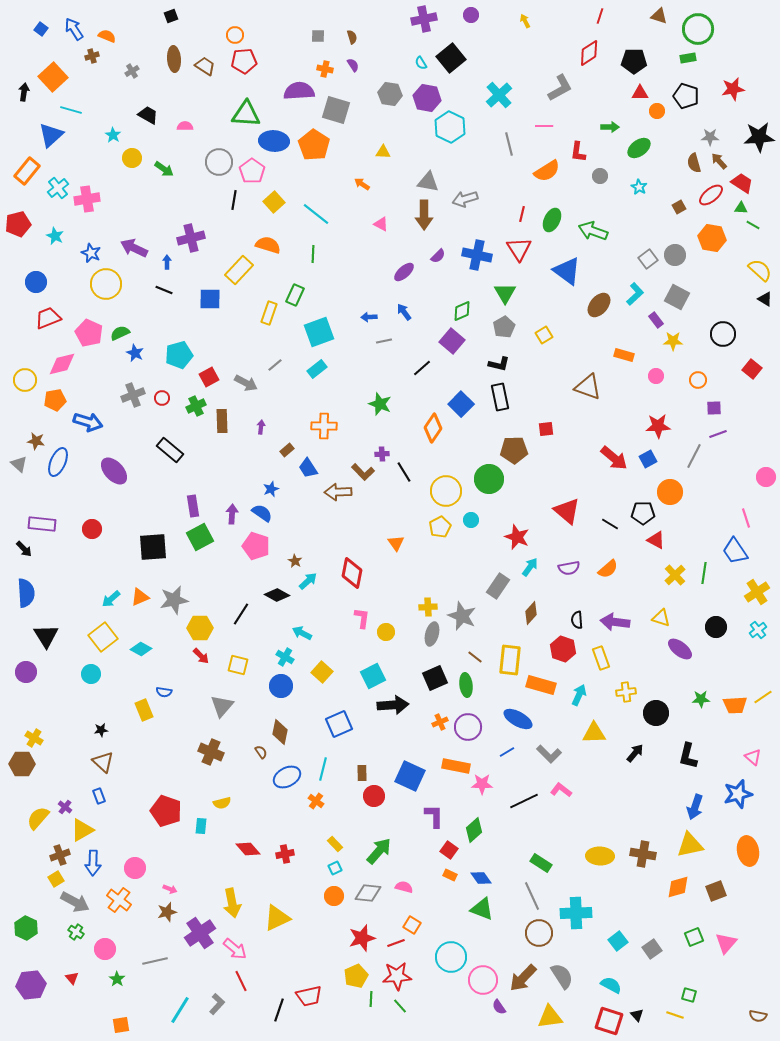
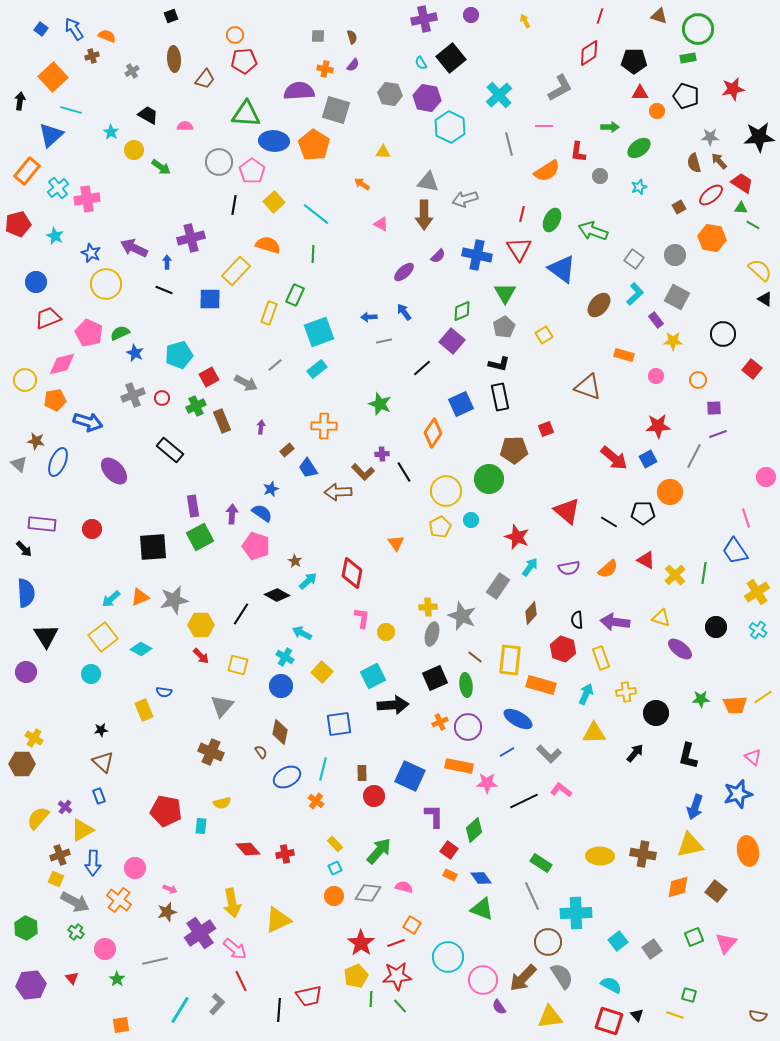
purple semicircle at (353, 65): rotated 72 degrees clockwise
brown trapezoid at (205, 66): moved 13 px down; rotated 95 degrees clockwise
black arrow at (24, 92): moved 4 px left, 9 px down
cyan star at (113, 135): moved 2 px left, 3 px up
yellow circle at (132, 158): moved 2 px right, 8 px up
green arrow at (164, 169): moved 3 px left, 2 px up
cyan star at (639, 187): rotated 21 degrees clockwise
black line at (234, 200): moved 5 px down
gray square at (648, 259): moved 14 px left; rotated 18 degrees counterclockwise
yellow rectangle at (239, 270): moved 3 px left, 1 px down
blue triangle at (567, 271): moved 5 px left, 2 px up
blue square at (461, 404): rotated 20 degrees clockwise
brown rectangle at (222, 421): rotated 20 degrees counterclockwise
orange diamond at (433, 428): moved 5 px down
red square at (546, 429): rotated 14 degrees counterclockwise
black line at (610, 524): moved 1 px left, 2 px up
red triangle at (656, 540): moved 10 px left, 20 px down
yellow hexagon at (200, 628): moved 1 px right, 3 px up
cyan cross at (758, 630): rotated 18 degrees counterclockwise
cyan arrow at (579, 695): moved 7 px right, 1 px up
blue square at (339, 724): rotated 16 degrees clockwise
orange rectangle at (456, 766): moved 3 px right
pink star at (482, 784): moved 5 px right, 1 px up
red pentagon at (166, 811): rotated 8 degrees counterclockwise
yellow square at (56, 879): rotated 35 degrees counterclockwise
brown square at (716, 891): rotated 30 degrees counterclockwise
yellow triangle at (277, 918): moved 1 px right, 2 px down
brown circle at (539, 933): moved 9 px right, 9 px down
red star at (362, 938): moved 1 px left, 5 px down; rotated 20 degrees counterclockwise
cyan circle at (451, 957): moved 3 px left
black line at (279, 1010): rotated 15 degrees counterclockwise
